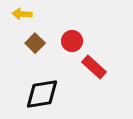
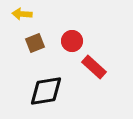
brown square: rotated 24 degrees clockwise
black diamond: moved 4 px right, 3 px up
